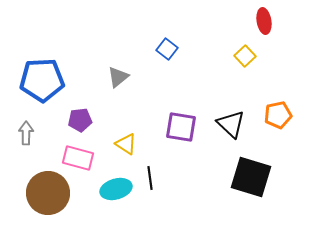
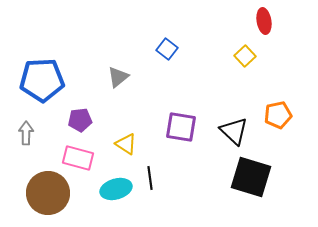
black triangle: moved 3 px right, 7 px down
